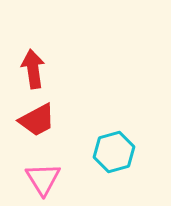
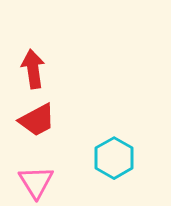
cyan hexagon: moved 6 px down; rotated 15 degrees counterclockwise
pink triangle: moved 7 px left, 3 px down
